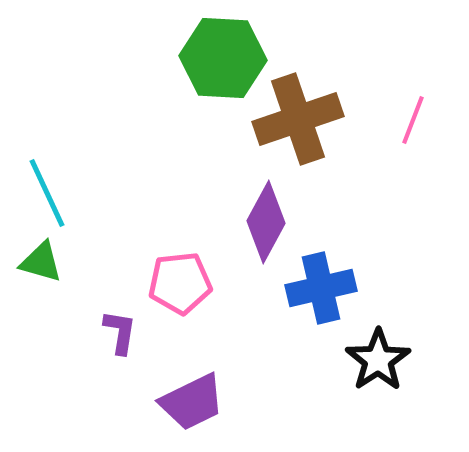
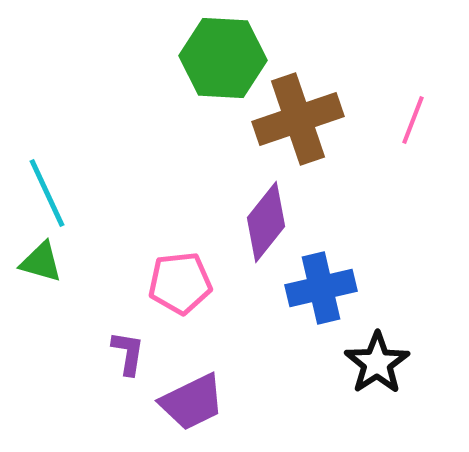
purple diamond: rotated 10 degrees clockwise
purple L-shape: moved 8 px right, 21 px down
black star: moved 1 px left, 3 px down
